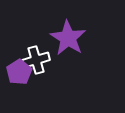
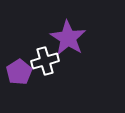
white cross: moved 9 px right, 1 px down
